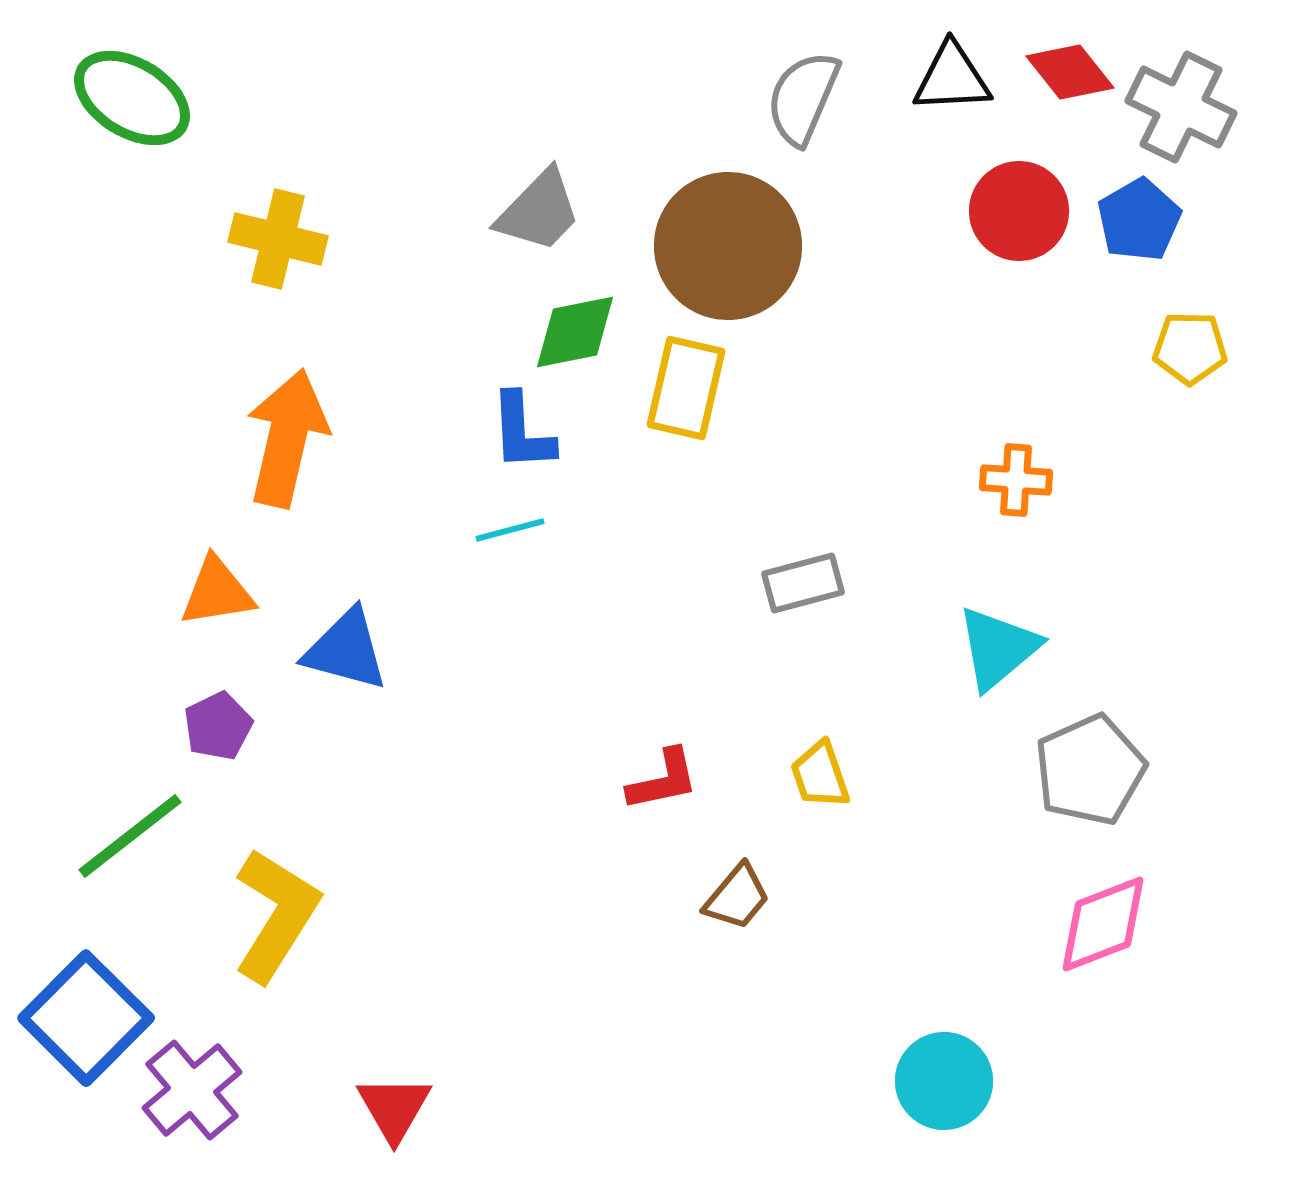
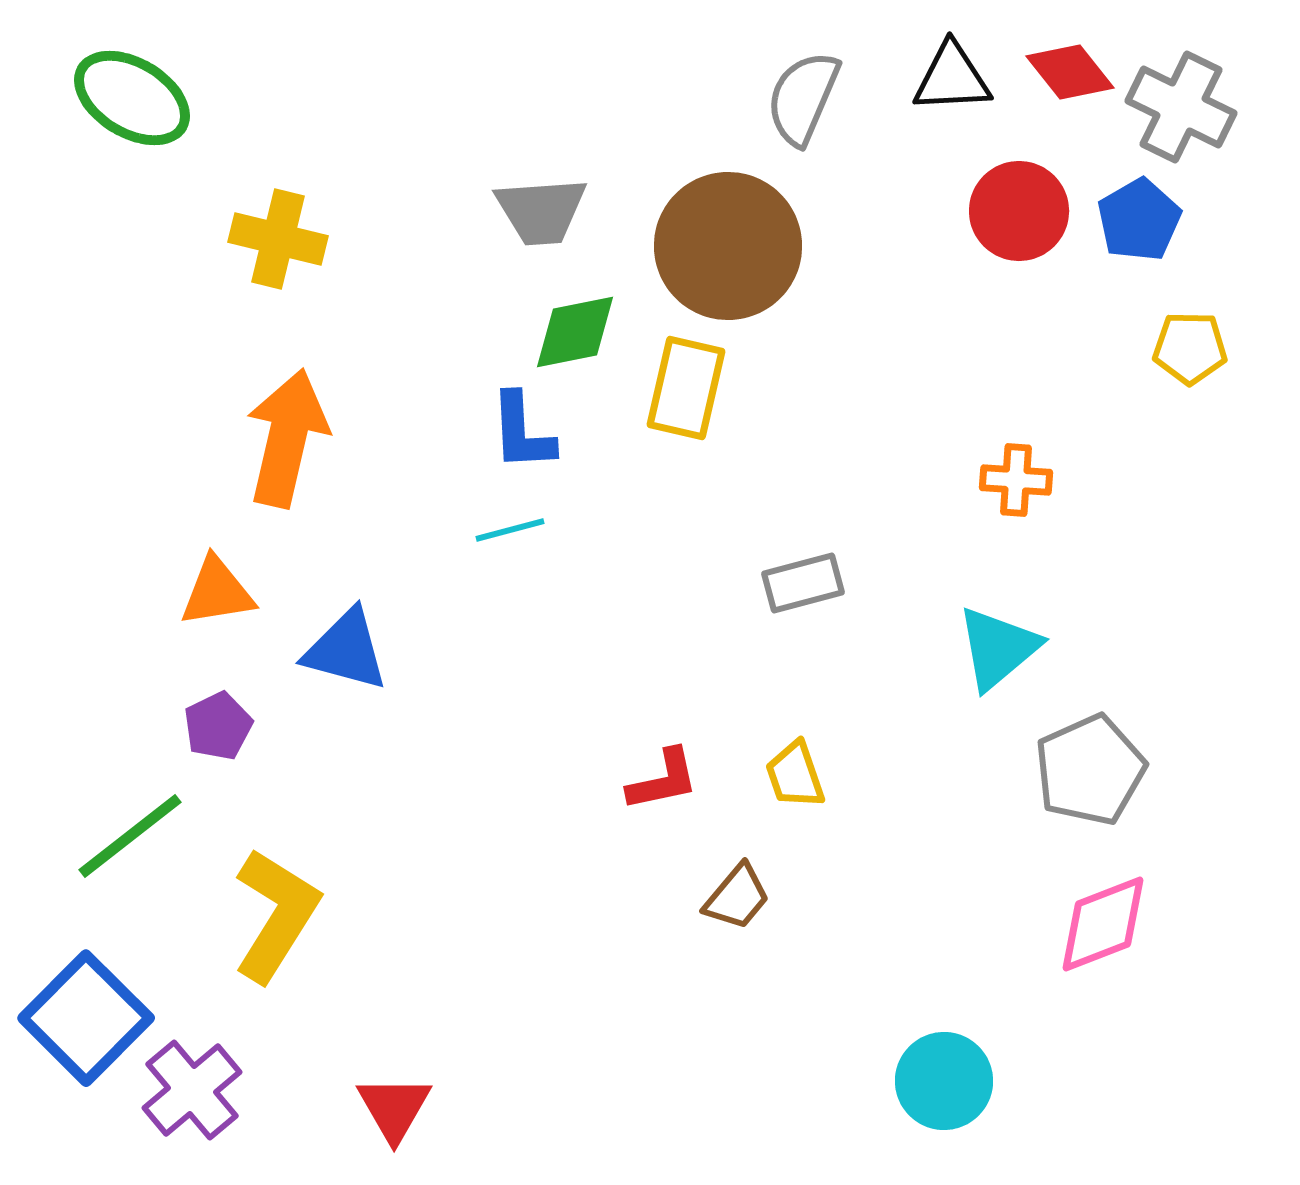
gray trapezoid: moved 2 px right; rotated 42 degrees clockwise
yellow trapezoid: moved 25 px left
